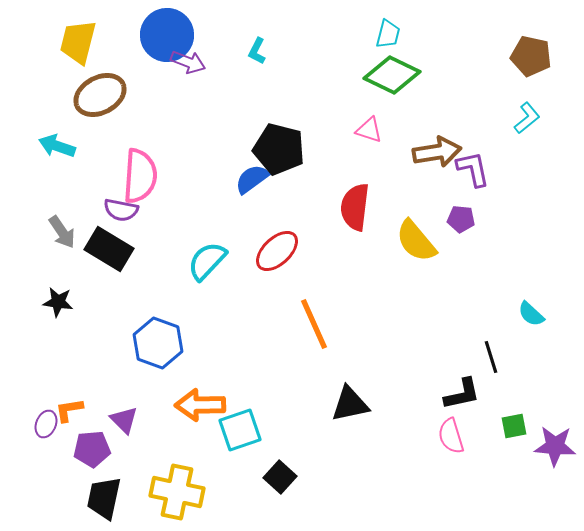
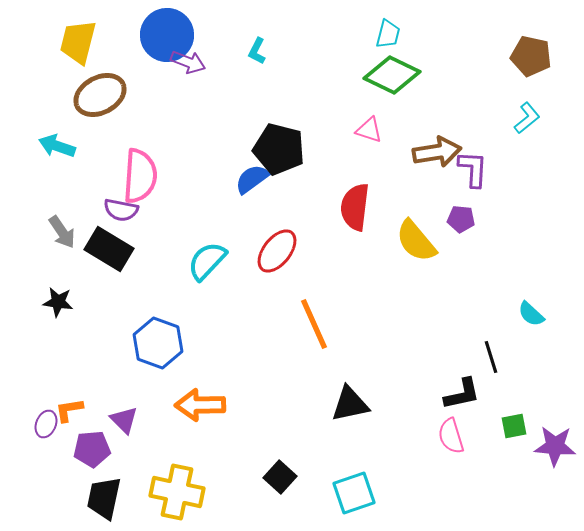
purple L-shape at (473, 169): rotated 15 degrees clockwise
red ellipse at (277, 251): rotated 9 degrees counterclockwise
cyan square at (240, 430): moved 114 px right, 63 px down
